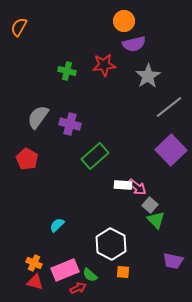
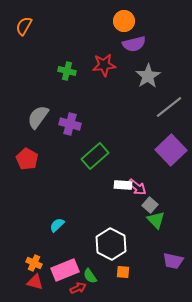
orange semicircle: moved 5 px right, 1 px up
green semicircle: moved 1 px down; rotated 14 degrees clockwise
